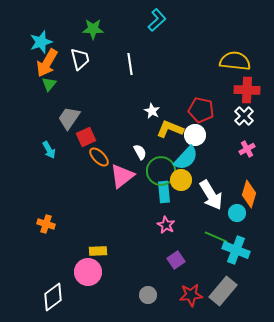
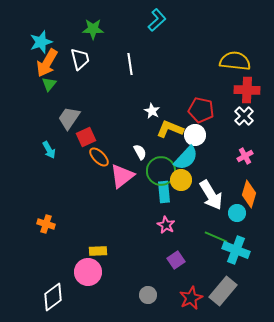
pink cross: moved 2 px left, 7 px down
red star: moved 3 px down; rotated 20 degrees counterclockwise
